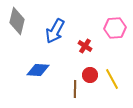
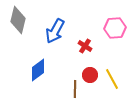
gray diamond: moved 1 px right, 1 px up
blue diamond: rotated 40 degrees counterclockwise
